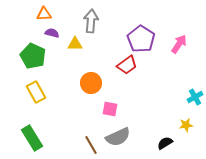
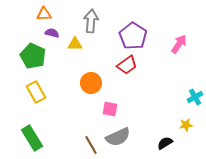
purple pentagon: moved 8 px left, 3 px up
